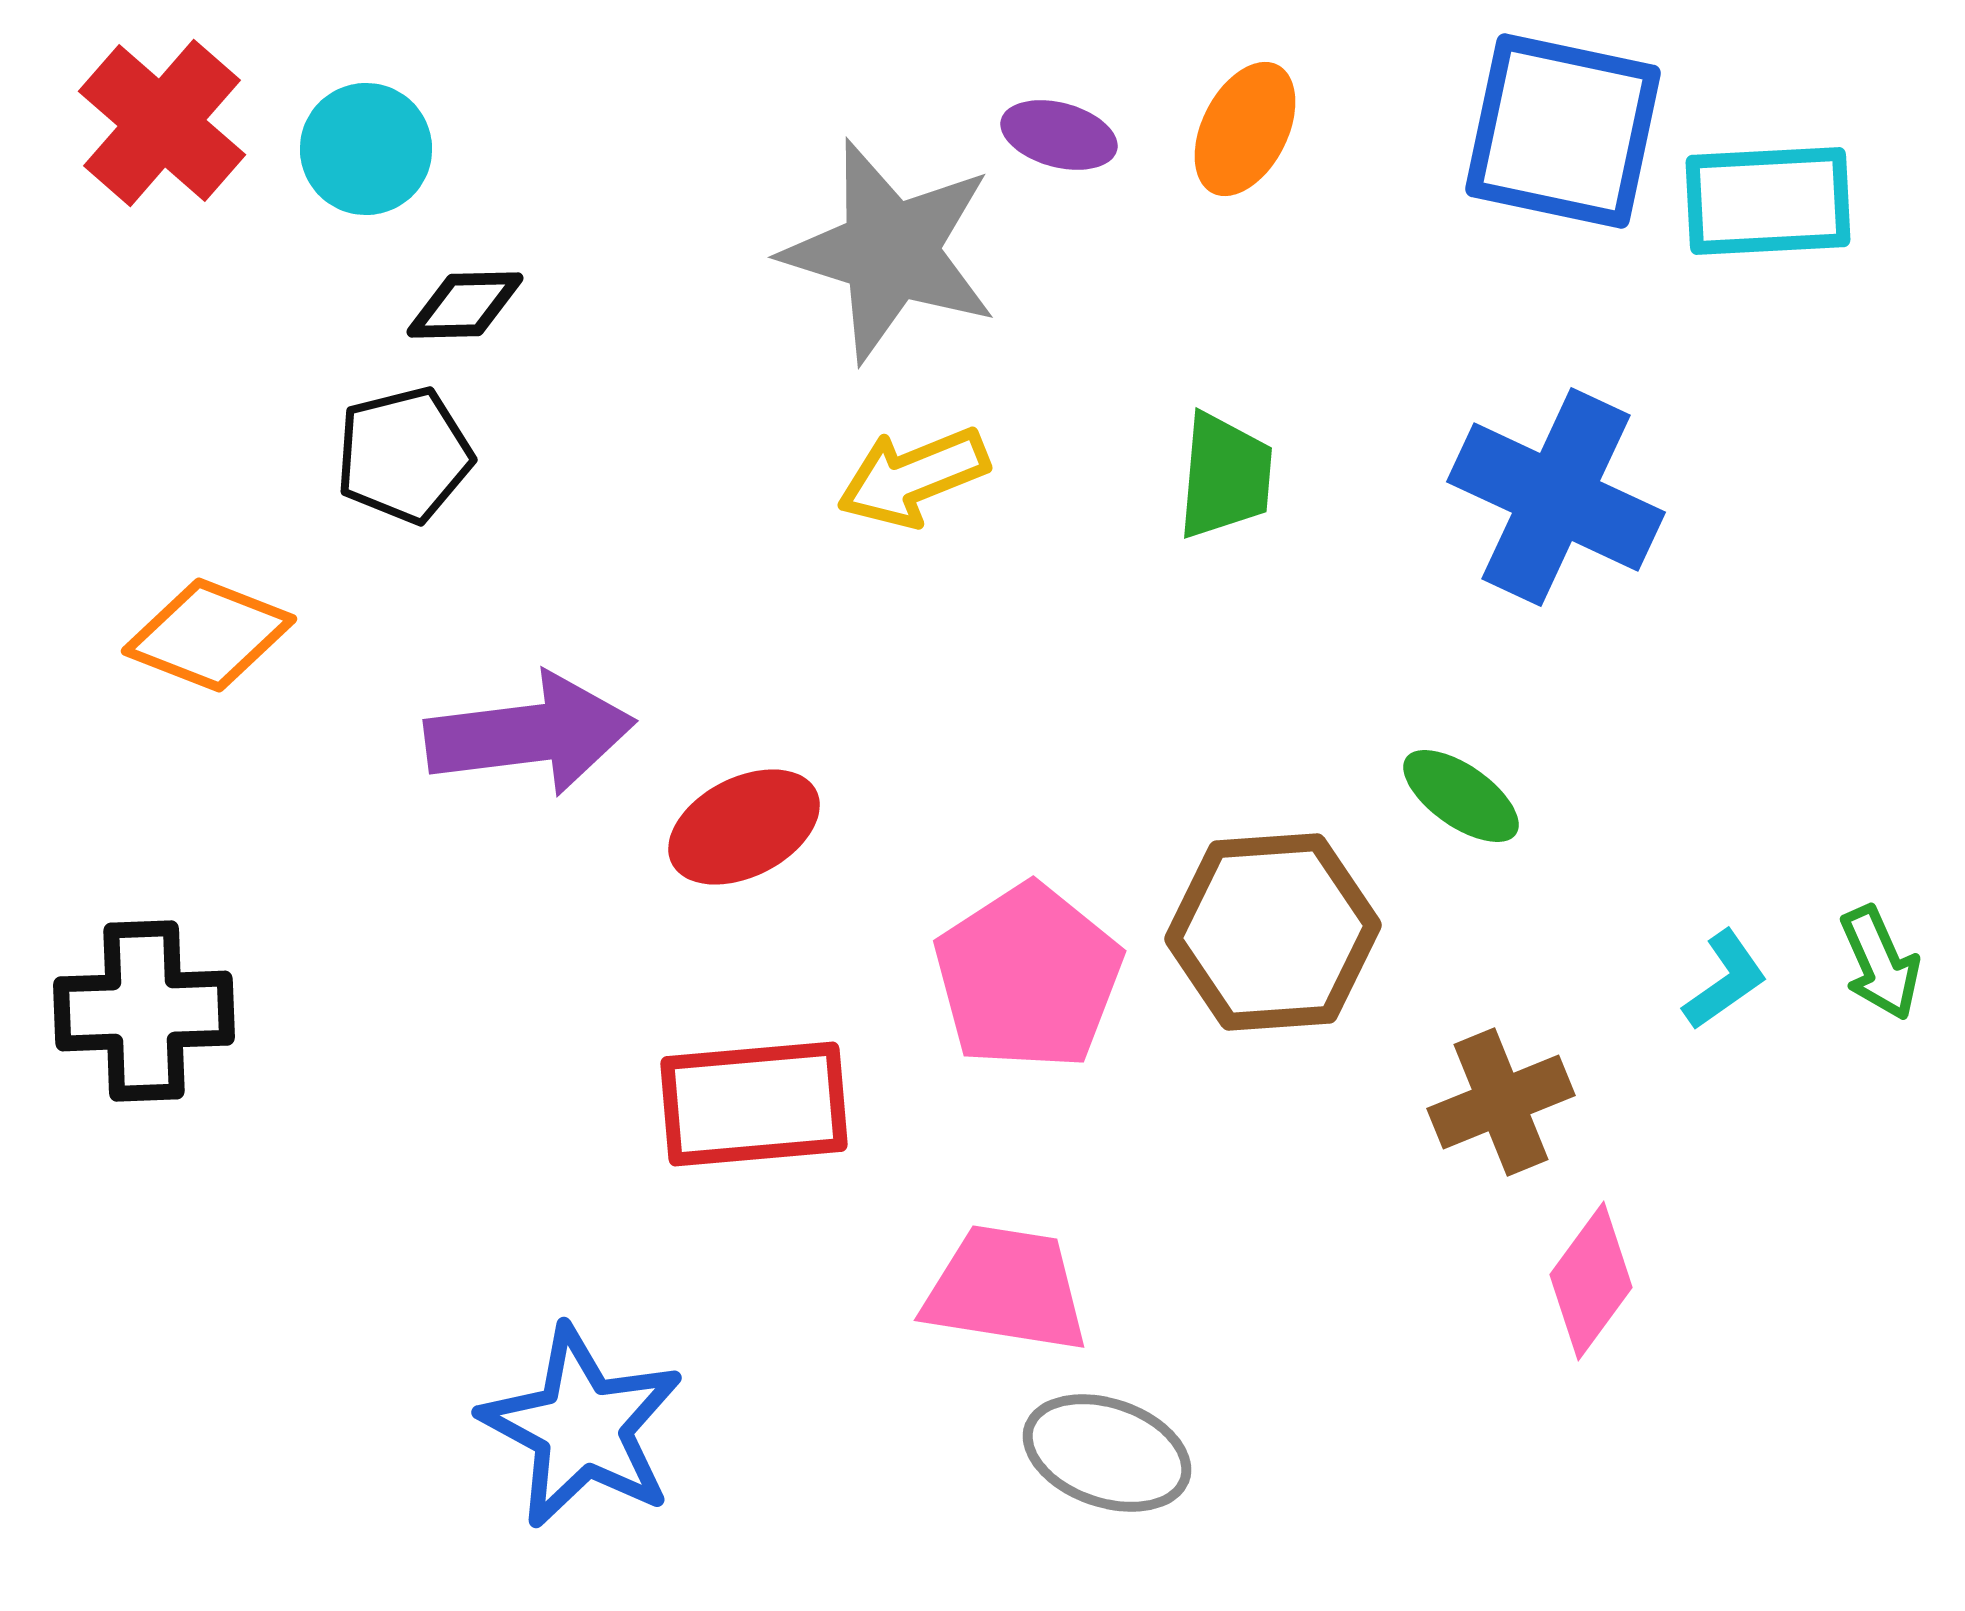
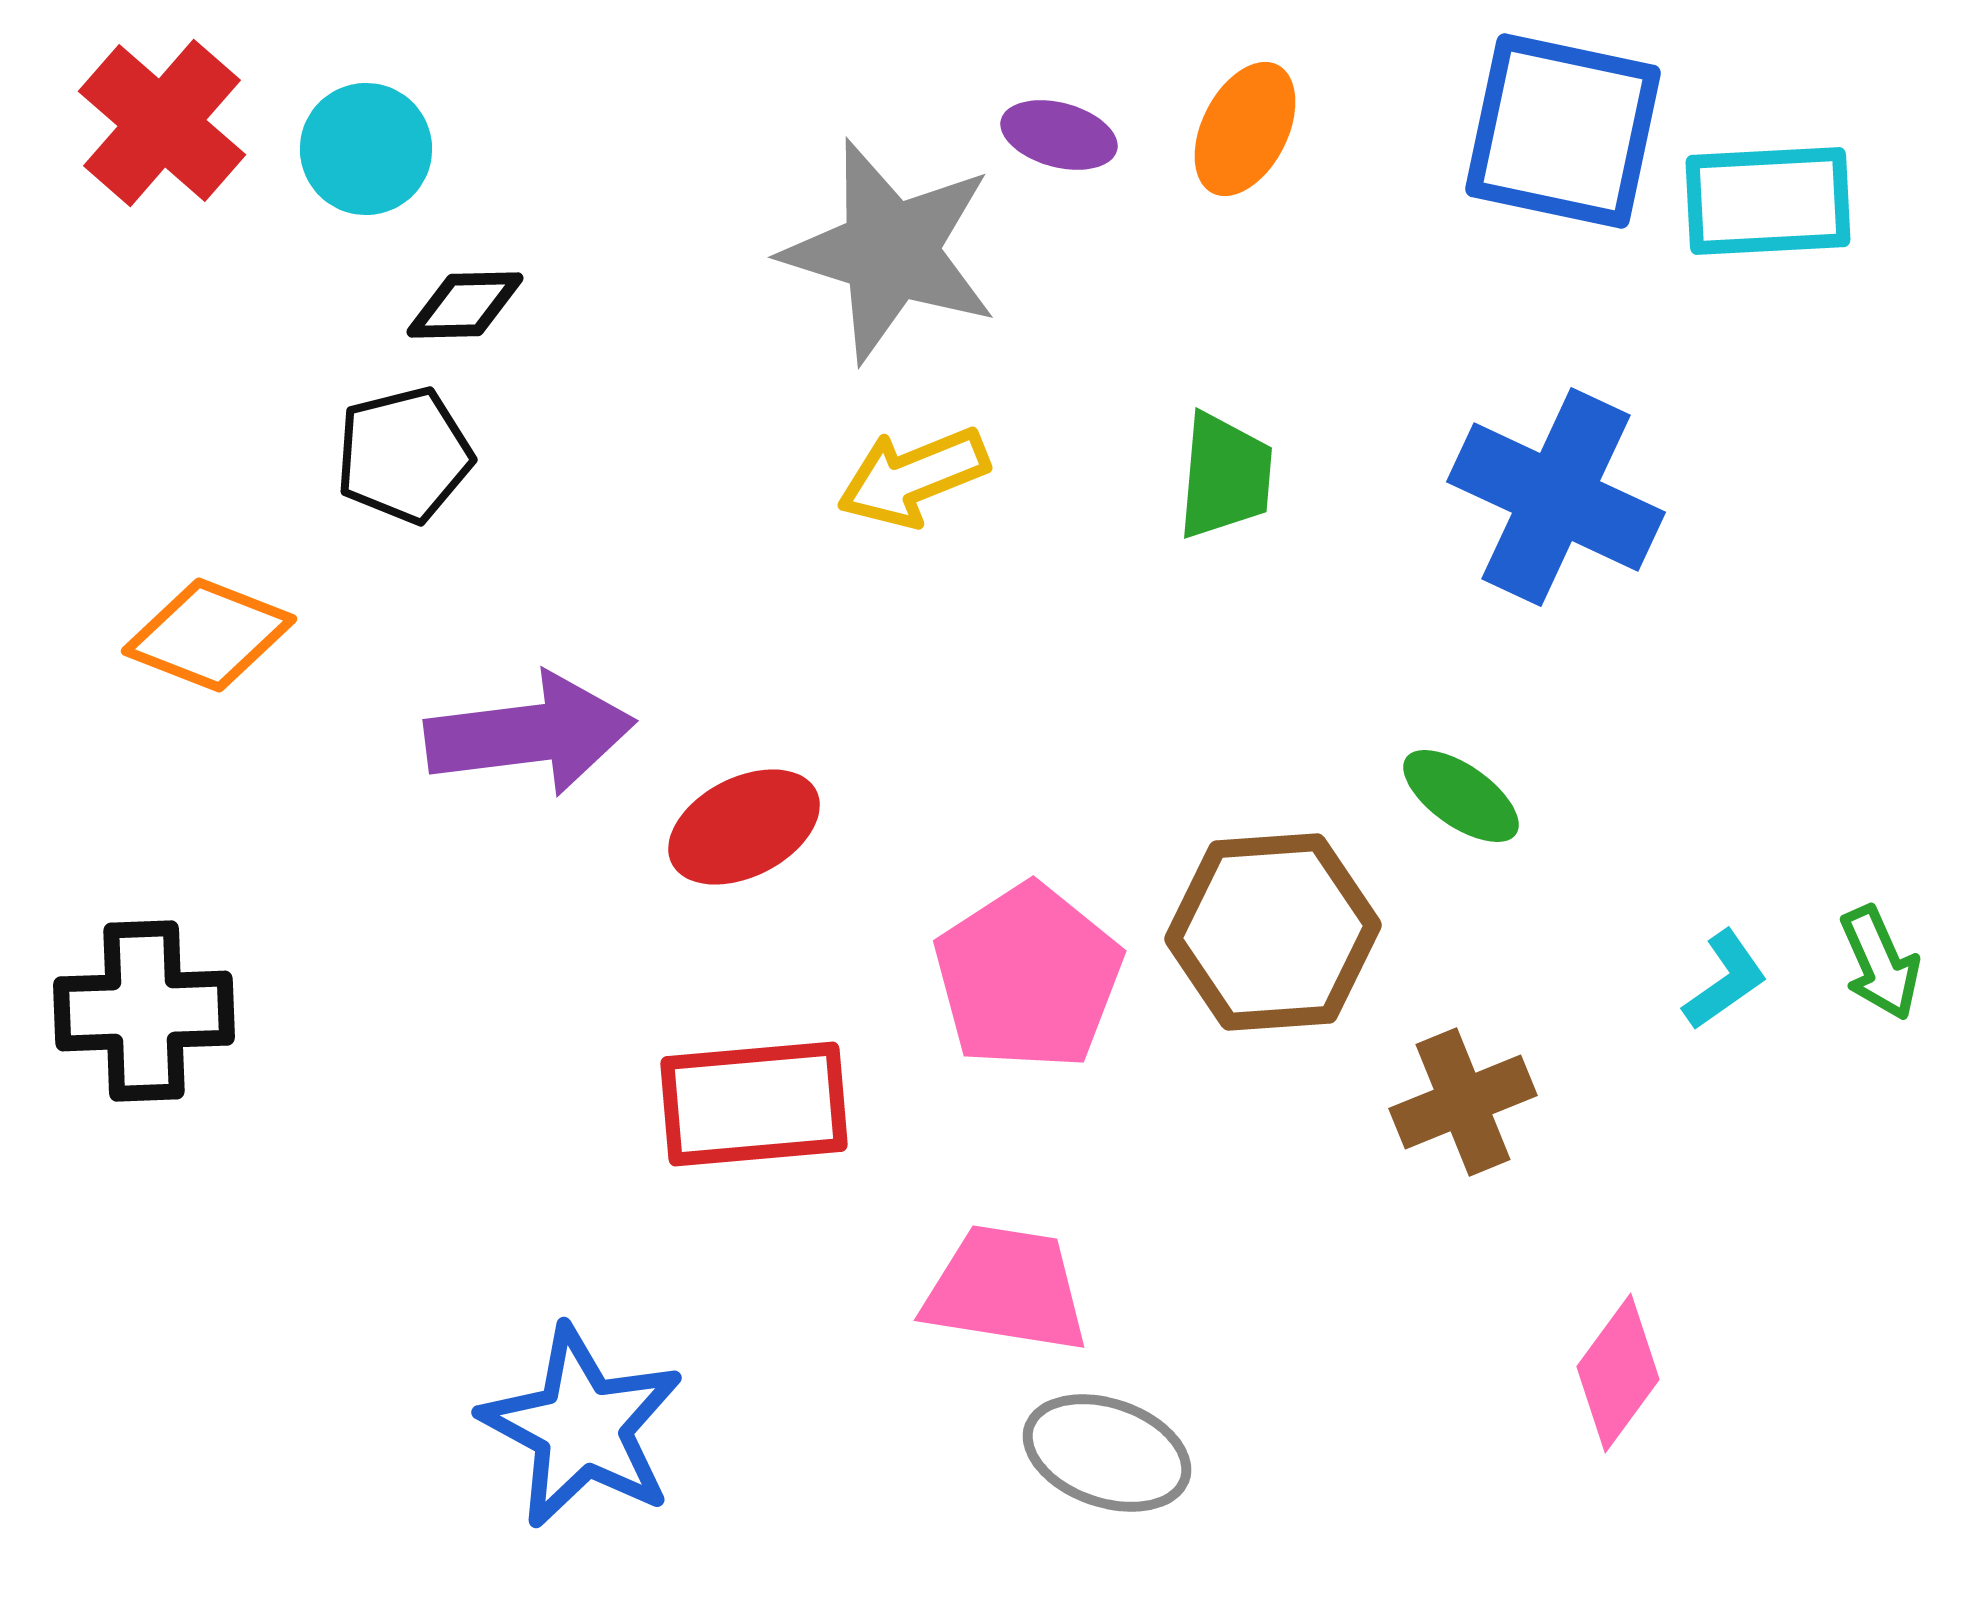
brown cross: moved 38 px left
pink diamond: moved 27 px right, 92 px down
